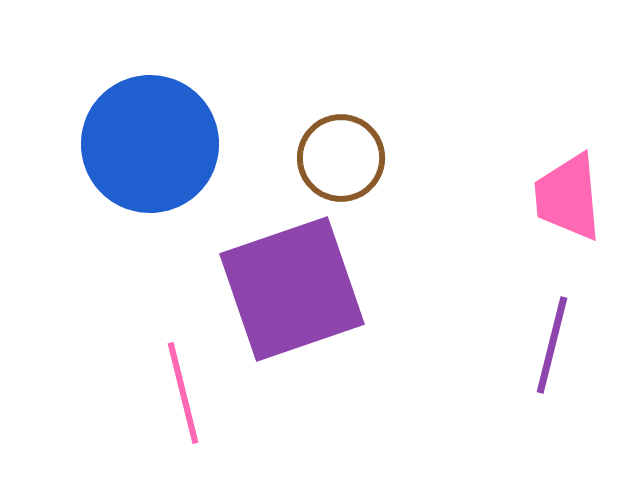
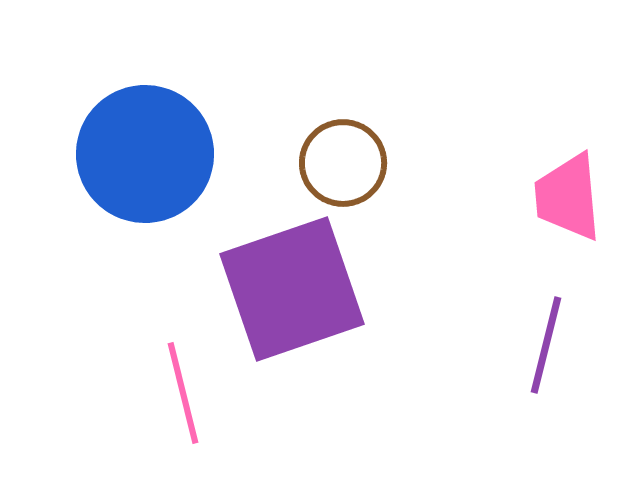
blue circle: moved 5 px left, 10 px down
brown circle: moved 2 px right, 5 px down
purple line: moved 6 px left
